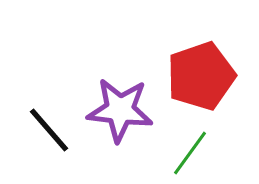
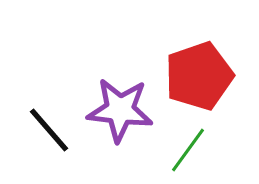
red pentagon: moved 2 px left
green line: moved 2 px left, 3 px up
